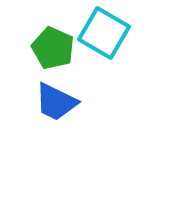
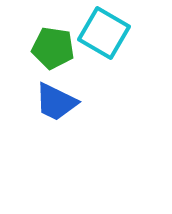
green pentagon: rotated 15 degrees counterclockwise
